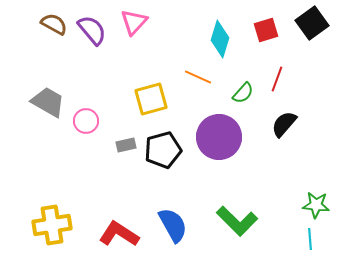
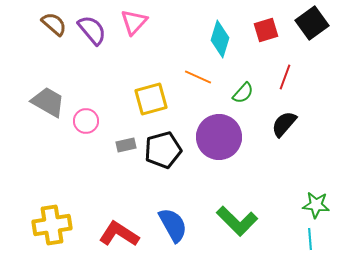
brown semicircle: rotated 12 degrees clockwise
red line: moved 8 px right, 2 px up
